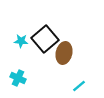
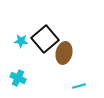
cyan line: rotated 24 degrees clockwise
